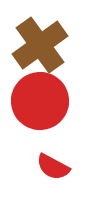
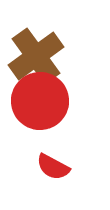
brown cross: moved 4 px left, 11 px down
